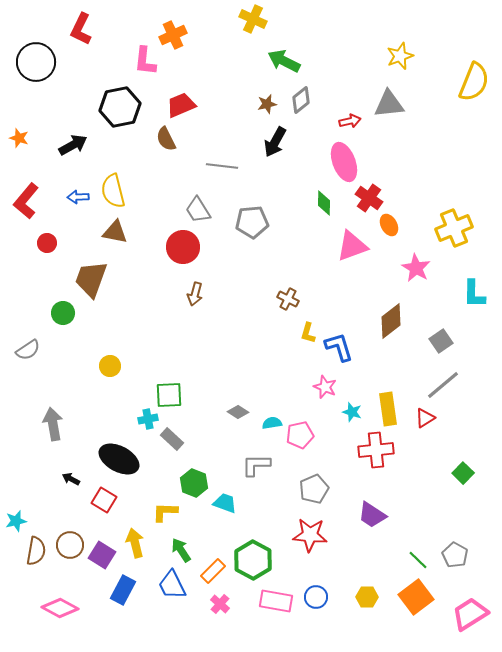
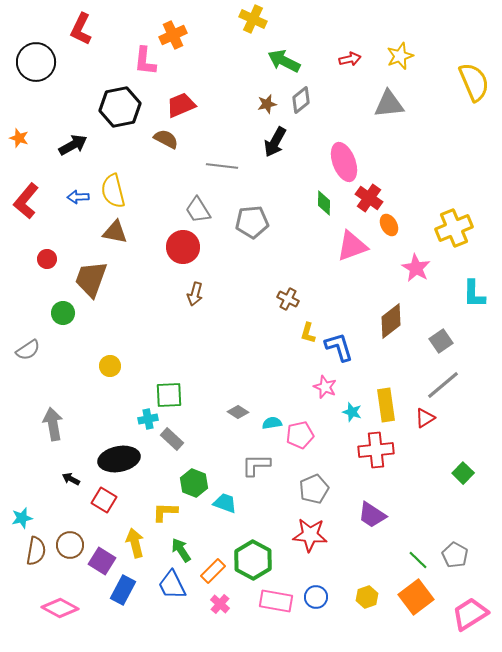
yellow semicircle at (474, 82): rotated 45 degrees counterclockwise
red arrow at (350, 121): moved 62 px up
brown semicircle at (166, 139): rotated 145 degrees clockwise
red circle at (47, 243): moved 16 px down
yellow rectangle at (388, 409): moved 2 px left, 4 px up
black ellipse at (119, 459): rotated 39 degrees counterclockwise
cyan star at (16, 521): moved 6 px right, 3 px up
purple square at (102, 555): moved 6 px down
yellow hexagon at (367, 597): rotated 20 degrees counterclockwise
